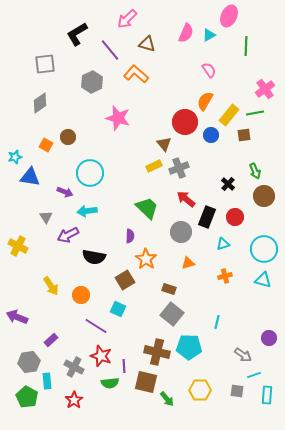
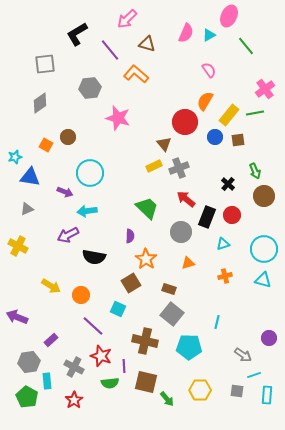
green line at (246, 46): rotated 42 degrees counterclockwise
gray hexagon at (92, 82): moved 2 px left, 6 px down; rotated 20 degrees clockwise
blue circle at (211, 135): moved 4 px right, 2 px down
brown square at (244, 135): moved 6 px left, 5 px down
gray triangle at (46, 217): moved 19 px left, 8 px up; rotated 40 degrees clockwise
red circle at (235, 217): moved 3 px left, 2 px up
brown square at (125, 280): moved 6 px right, 3 px down
yellow arrow at (51, 286): rotated 24 degrees counterclockwise
purple line at (96, 326): moved 3 px left; rotated 10 degrees clockwise
brown cross at (157, 352): moved 12 px left, 11 px up
